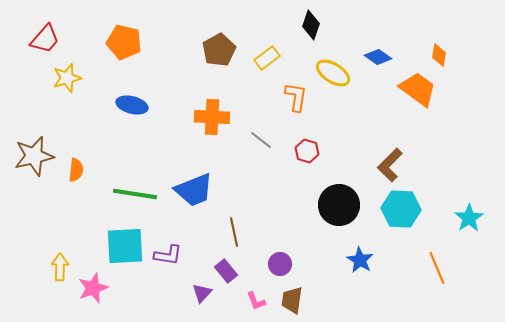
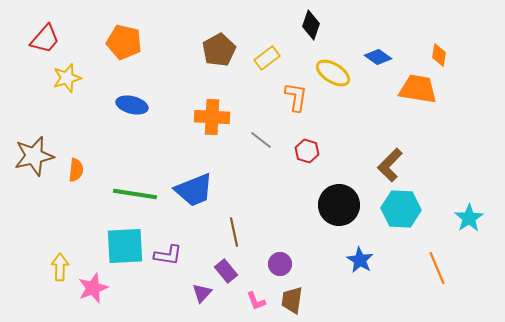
orange trapezoid: rotated 27 degrees counterclockwise
